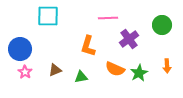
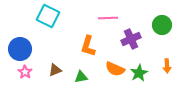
cyan square: rotated 25 degrees clockwise
purple cross: moved 2 px right; rotated 12 degrees clockwise
